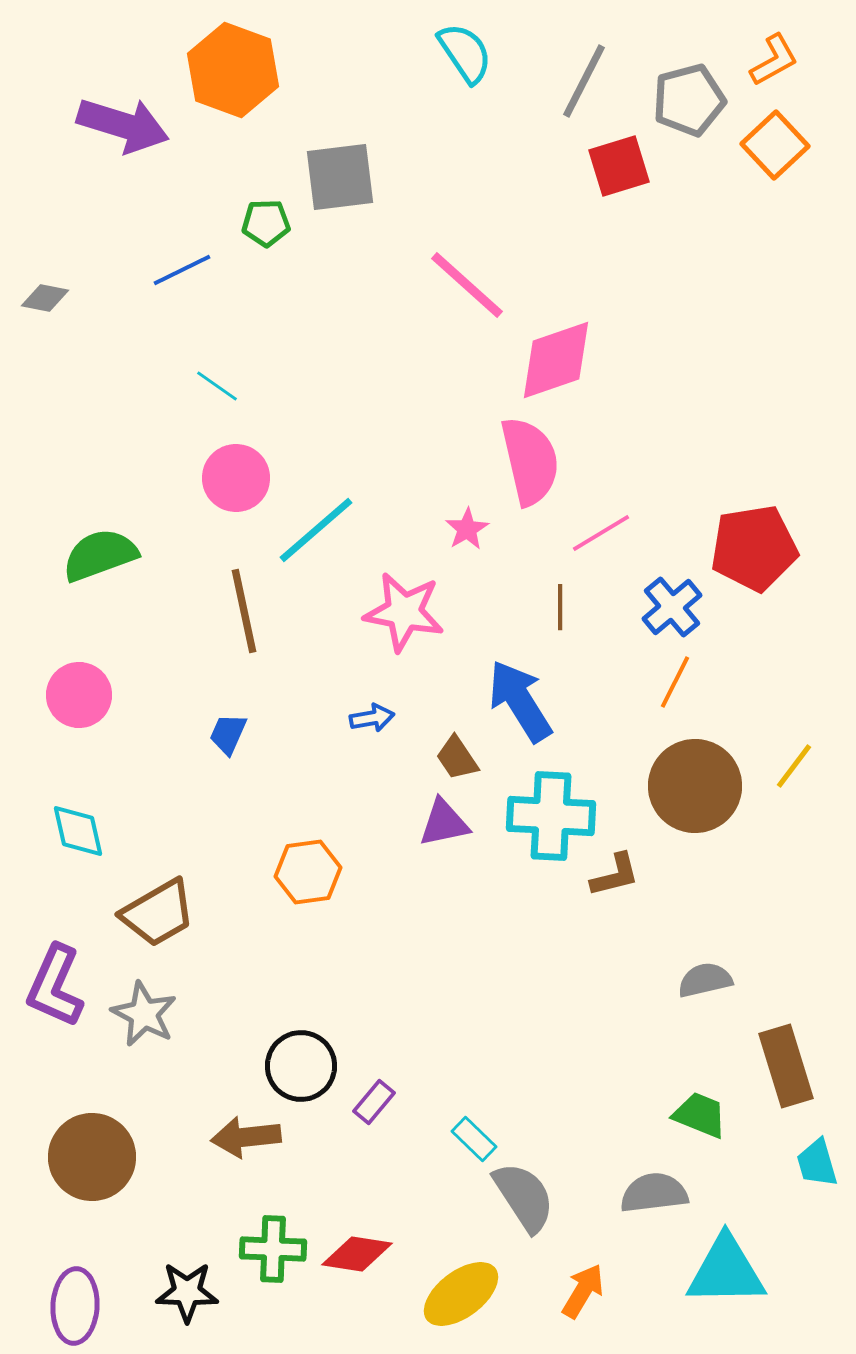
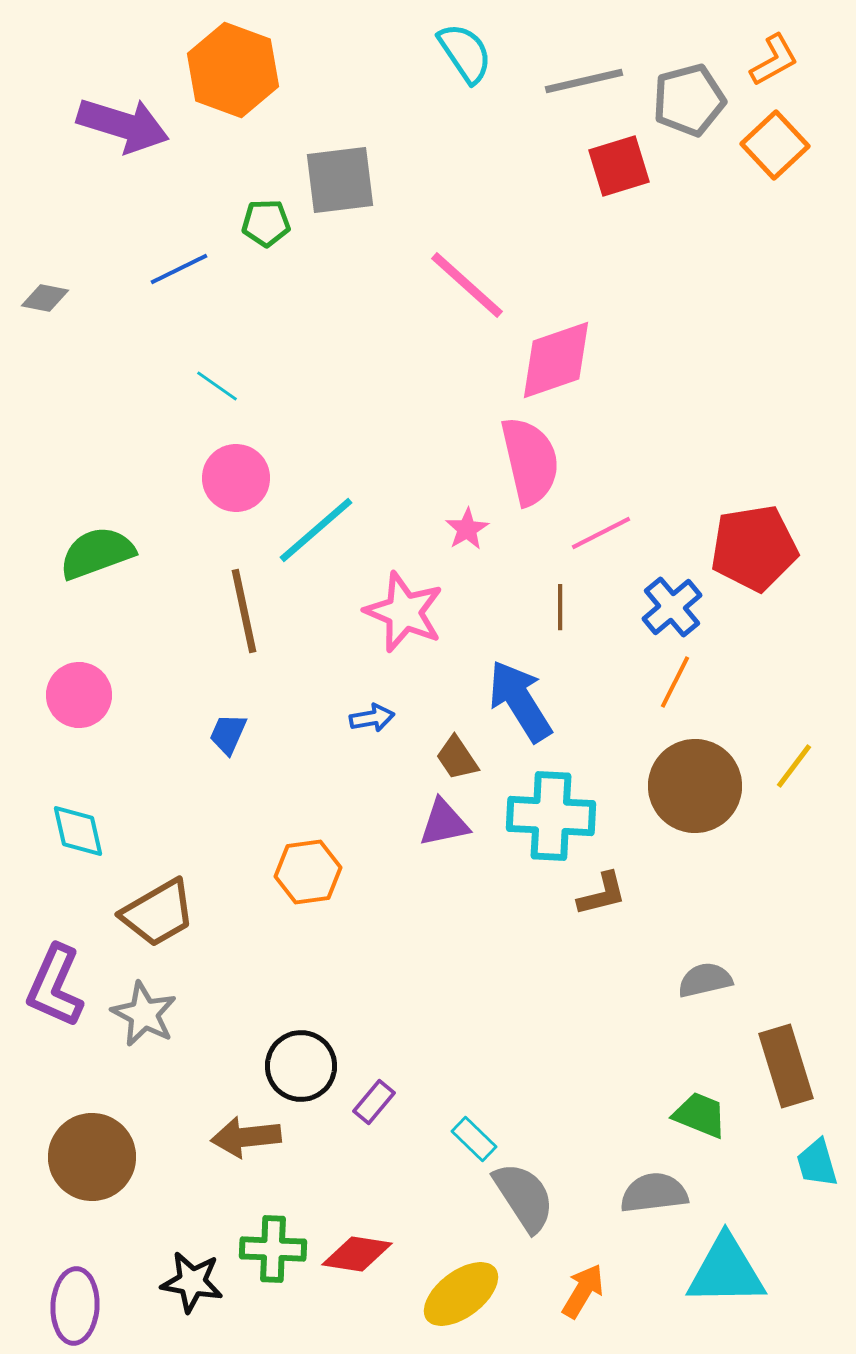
gray line at (584, 81): rotated 50 degrees clockwise
gray square at (340, 177): moved 3 px down
blue line at (182, 270): moved 3 px left, 1 px up
pink line at (601, 533): rotated 4 degrees clockwise
green semicircle at (100, 555): moved 3 px left, 2 px up
pink star at (404, 612): rotated 12 degrees clockwise
brown L-shape at (615, 875): moved 13 px left, 19 px down
black star at (187, 1292): moved 5 px right, 10 px up; rotated 8 degrees clockwise
